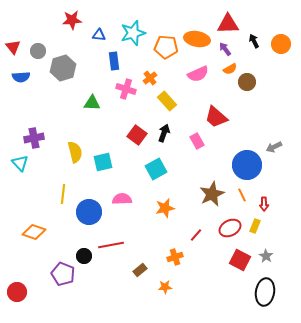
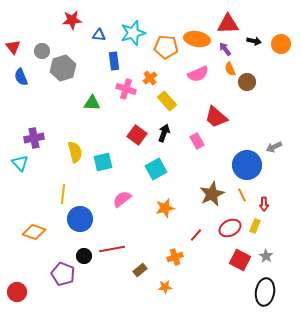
black arrow at (254, 41): rotated 128 degrees clockwise
gray circle at (38, 51): moved 4 px right
orange semicircle at (230, 69): rotated 96 degrees clockwise
blue semicircle at (21, 77): rotated 72 degrees clockwise
pink semicircle at (122, 199): rotated 36 degrees counterclockwise
blue circle at (89, 212): moved 9 px left, 7 px down
red line at (111, 245): moved 1 px right, 4 px down
